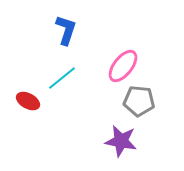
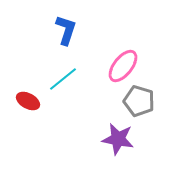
cyan line: moved 1 px right, 1 px down
gray pentagon: rotated 12 degrees clockwise
purple star: moved 3 px left, 2 px up
